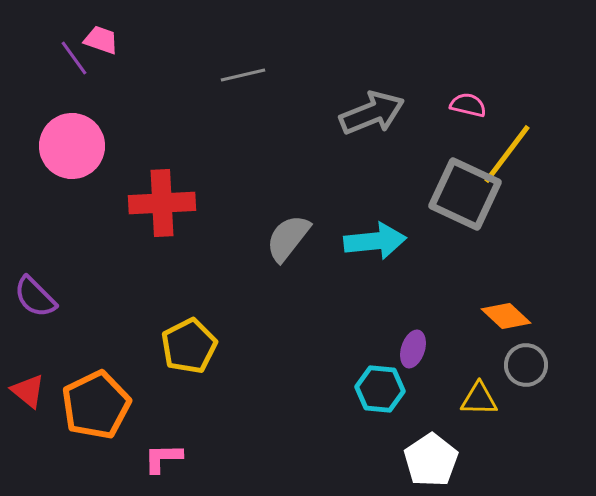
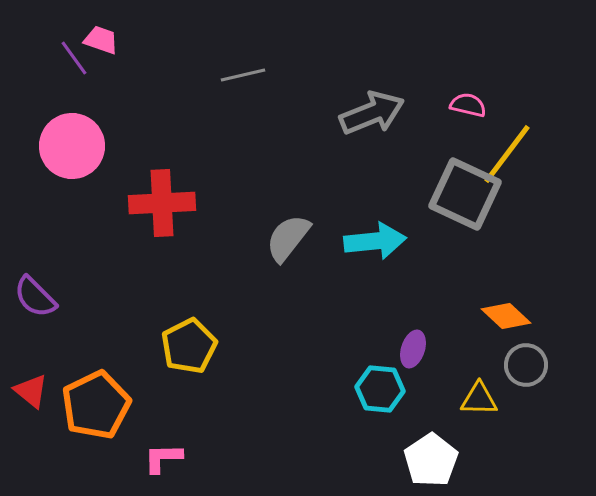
red triangle: moved 3 px right
